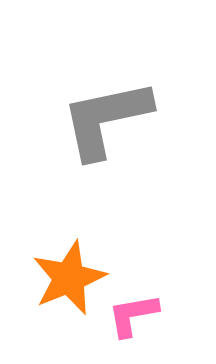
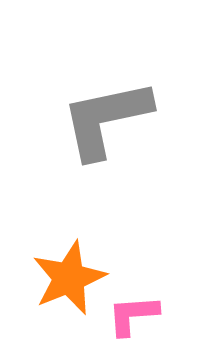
pink L-shape: rotated 6 degrees clockwise
